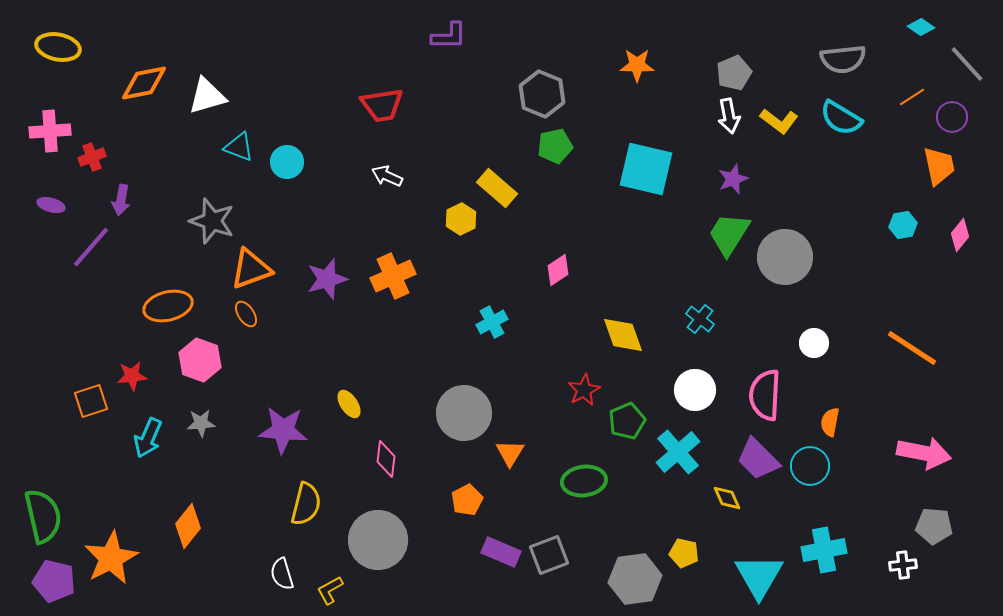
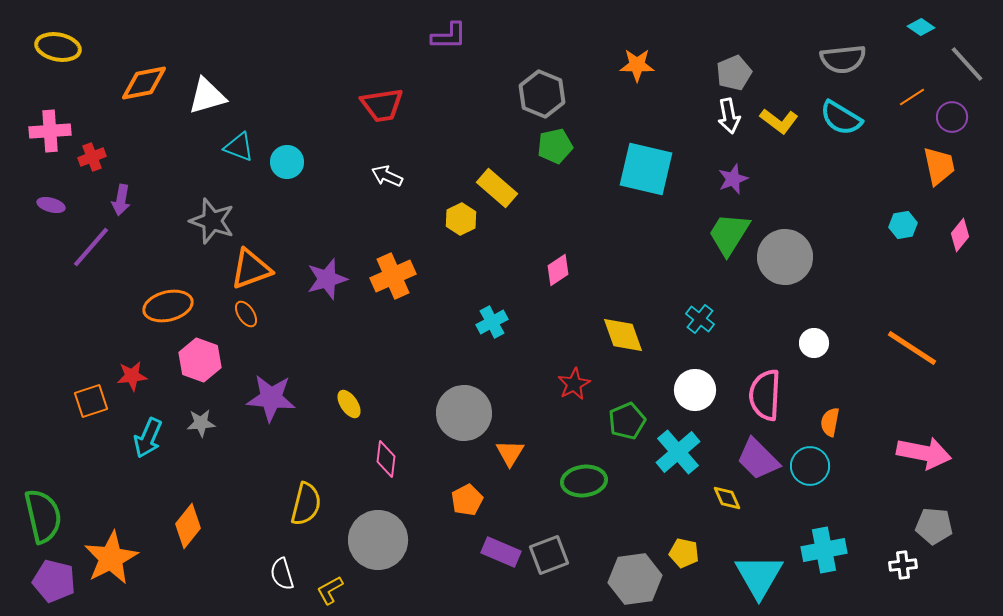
red star at (584, 390): moved 10 px left, 6 px up
purple star at (283, 430): moved 12 px left, 32 px up
